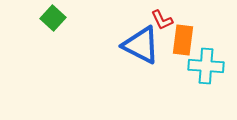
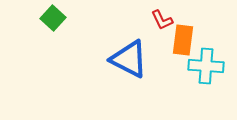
blue triangle: moved 12 px left, 14 px down
